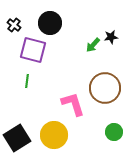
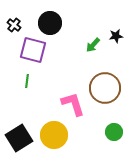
black star: moved 5 px right, 1 px up
black square: moved 2 px right
